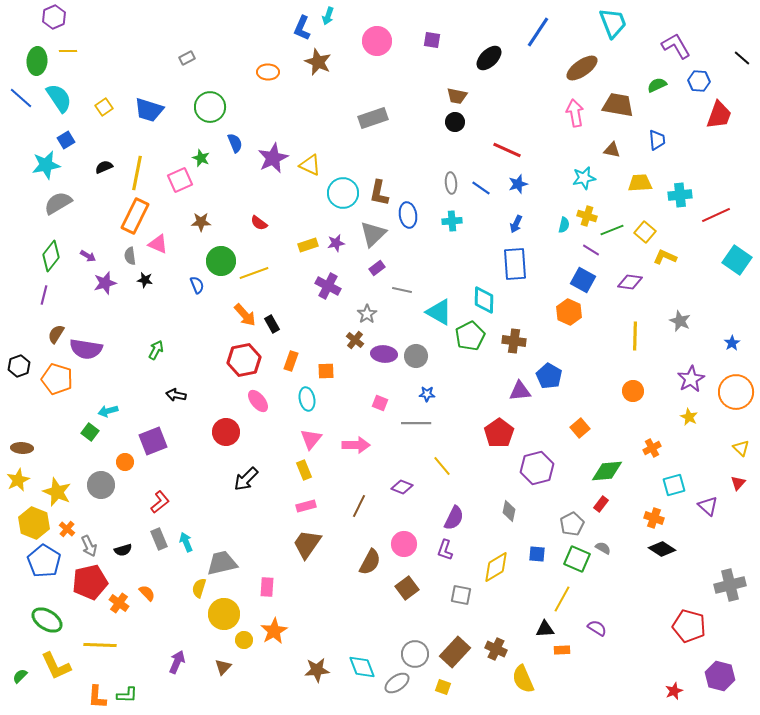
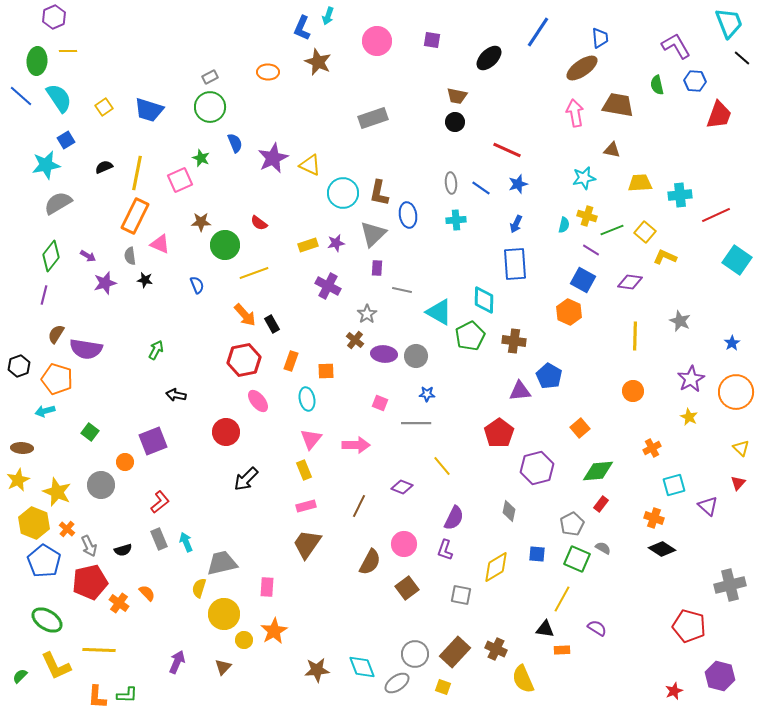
cyan trapezoid at (613, 23): moved 116 px right
gray rectangle at (187, 58): moved 23 px right, 19 px down
blue hexagon at (699, 81): moved 4 px left
green semicircle at (657, 85): rotated 78 degrees counterclockwise
blue line at (21, 98): moved 2 px up
blue trapezoid at (657, 140): moved 57 px left, 102 px up
cyan cross at (452, 221): moved 4 px right, 1 px up
pink triangle at (158, 244): moved 2 px right
green circle at (221, 261): moved 4 px right, 16 px up
purple rectangle at (377, 268): rotated 49 degrees counterclockwise
cyan arrow at (108, 411): moved 63 px left
green diamond at (607, 471): moved 9 px left
black triangle at (545, 629): rotated 12 degrees clockwise
yellow line at (100, 645): moved 1 px left, 5 px down
